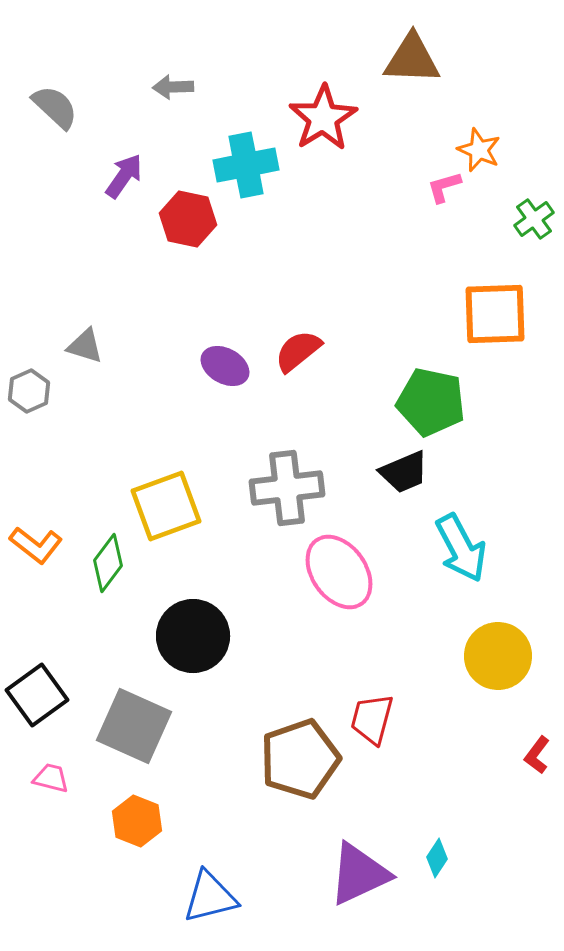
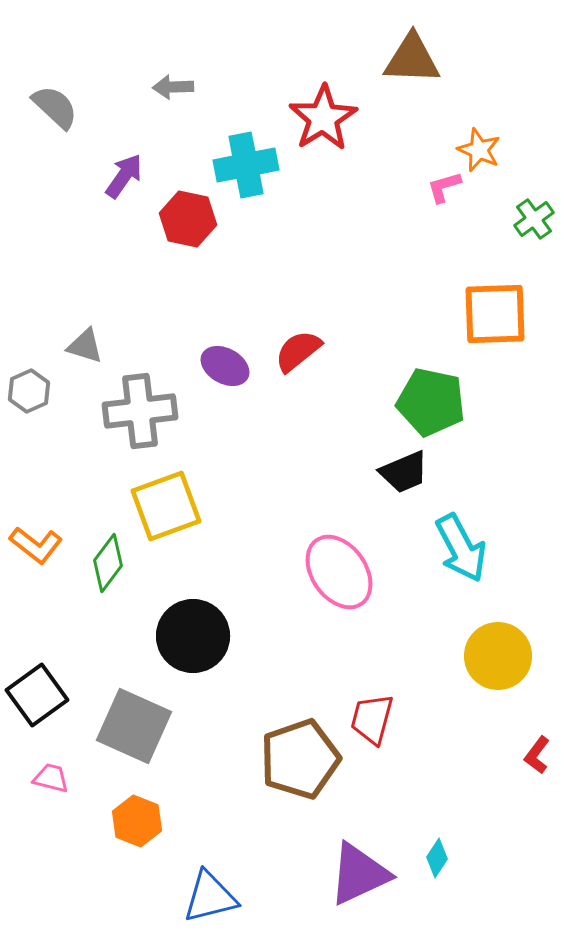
gray cross: moved 147 px left, 77 px up
